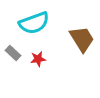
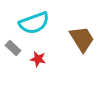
gray rectangle: moved 5 px up
red star: rotated 21 degrees clockwise
